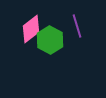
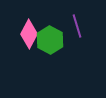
pink diamond: moved 2 px left, 5 px down; rotated 24 degrees counterclockwise
